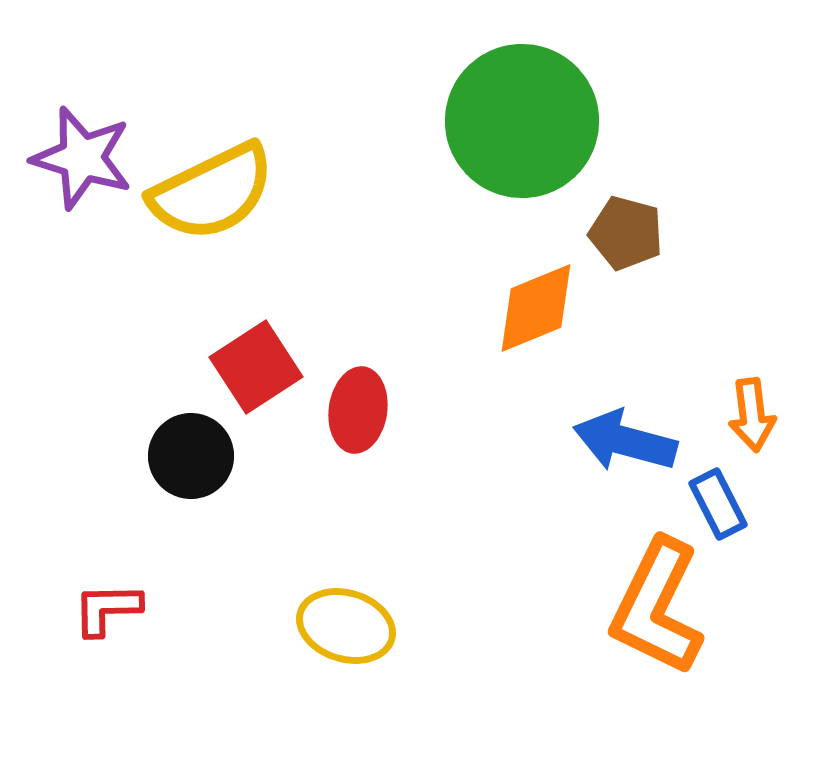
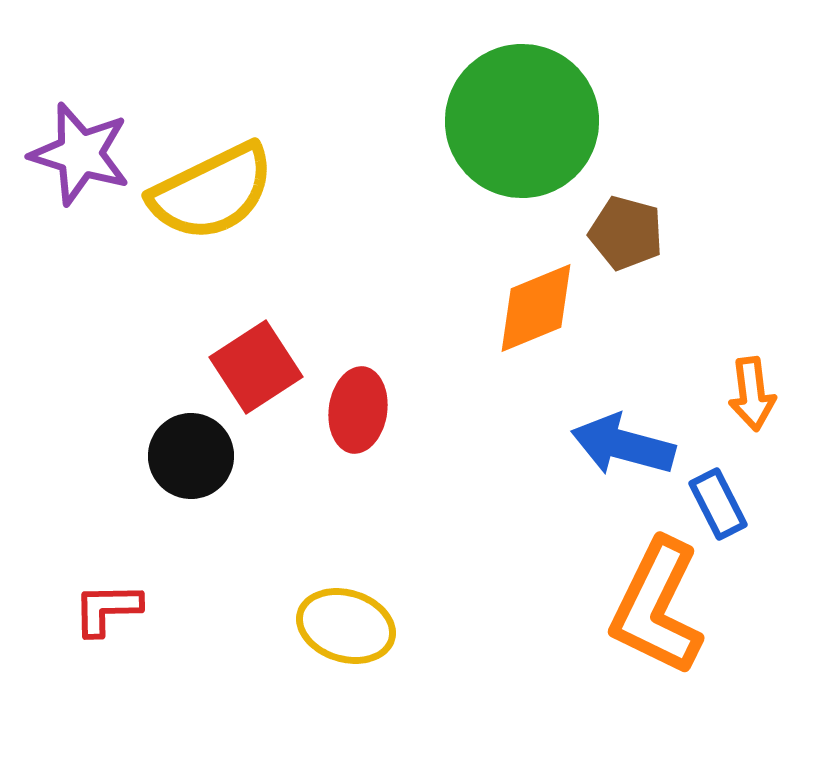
purple star: moved 2 px left, 4 px up
orange arrow: moved 21 px up
blue arrow: moved 2 px left, 4 px down
